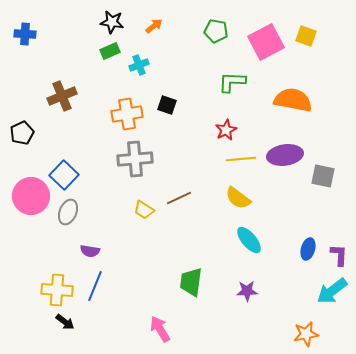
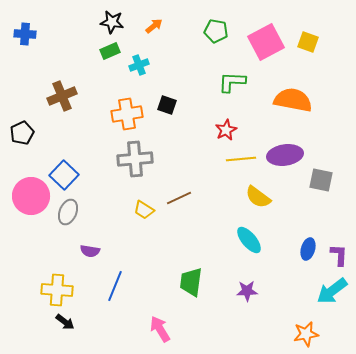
yellow square: moved 2 px right, 6 px down
gray square: moved 2 px left, 4 px down
yellow semicircle: moved 20 px right, 1 px up
blue line: moved 20 px right
